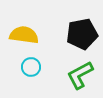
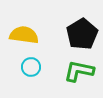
black pentagon: rotated 20 degrees counterclockwise
green L-shape: moved 1 px left, 4 px up; rotated 40 degrees clockwise
